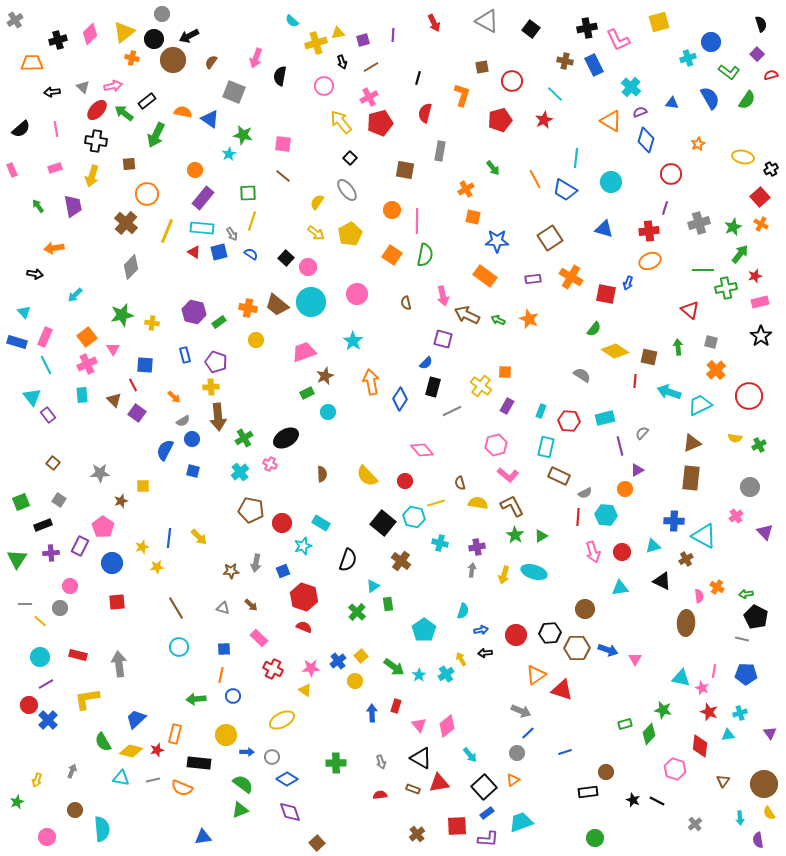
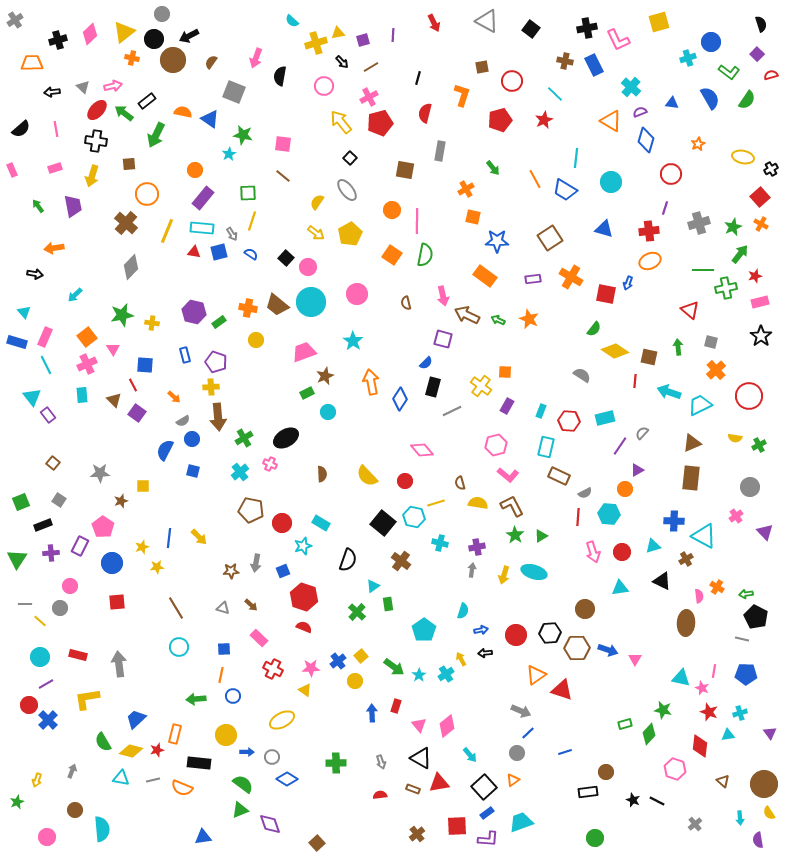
black arrow at (342, 62): rotated 24 degrees counterclockwise
red triangle at (194, 252): rotated 24 degrees counterclockwise
purple line at (620, 446): rotated 48 degrees clockwise
cyan hexagon at (606, 515): moved 3 px right, 1 px up
brown triangle at (723, 781): rotated 24 degrees counterclockwise
purple diamond at (290, 812): moved 20 px left, 12 px down
